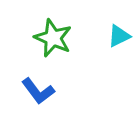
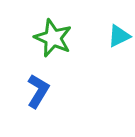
blue L-shape: rotated 112 degrees counterclockwise
